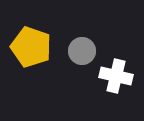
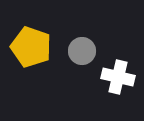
white cross: moved 2 px right, 1 px down
